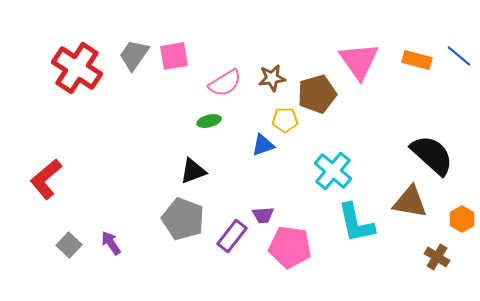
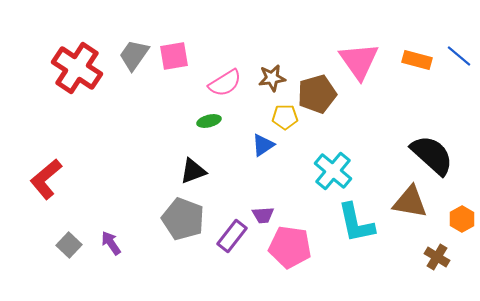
yellow pentagon: moved 3 px up
blue triangle: rotated 15 degrees counterclockwise
